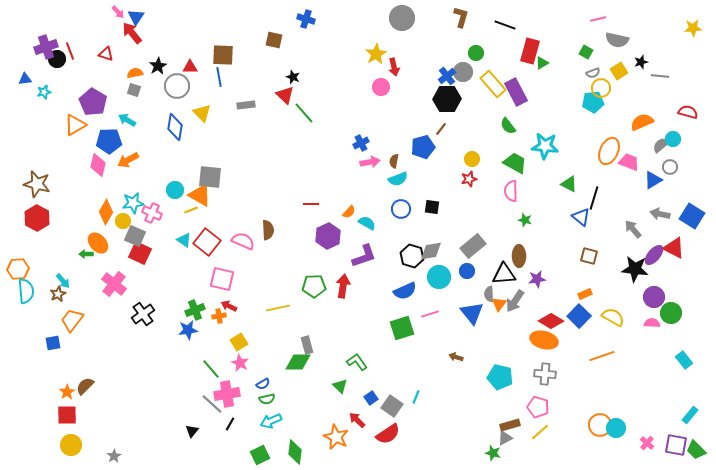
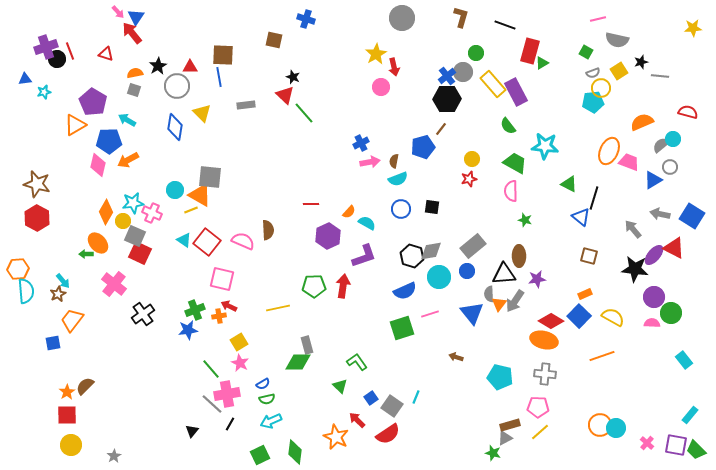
pink pentagon at (538, 407): rotated 15 degrees counterclockwise
